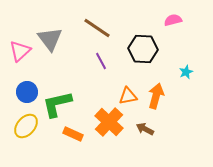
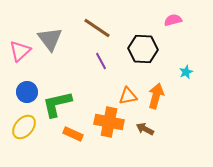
orange cross: rotated 32 degrees counterclockwise
yellow ellipse: moved 2 px left, 1 px down
